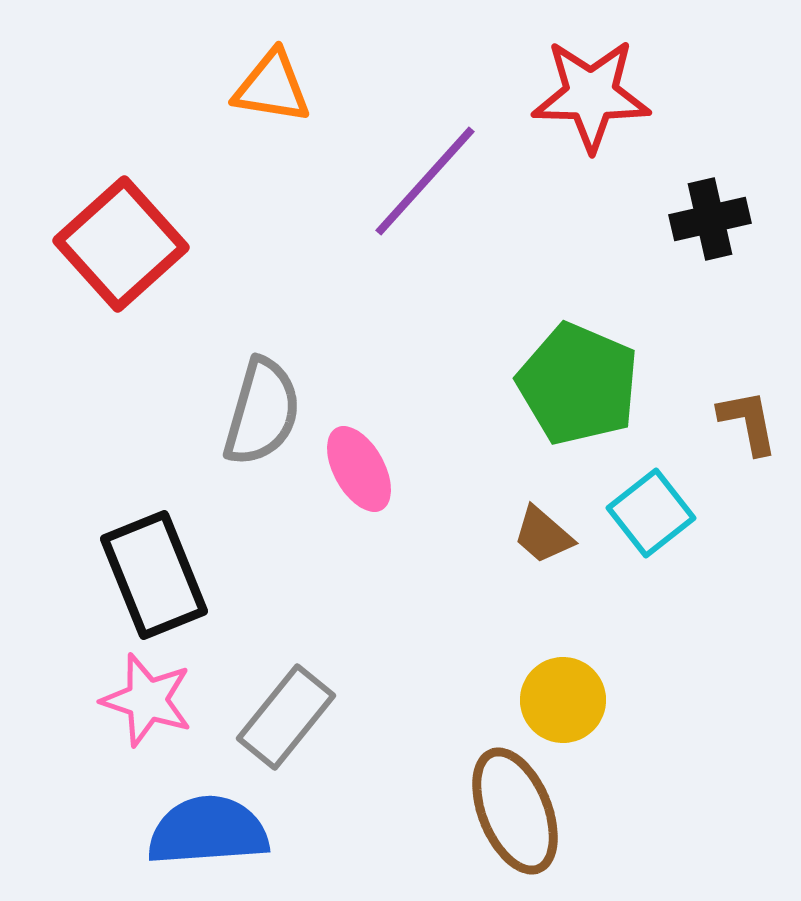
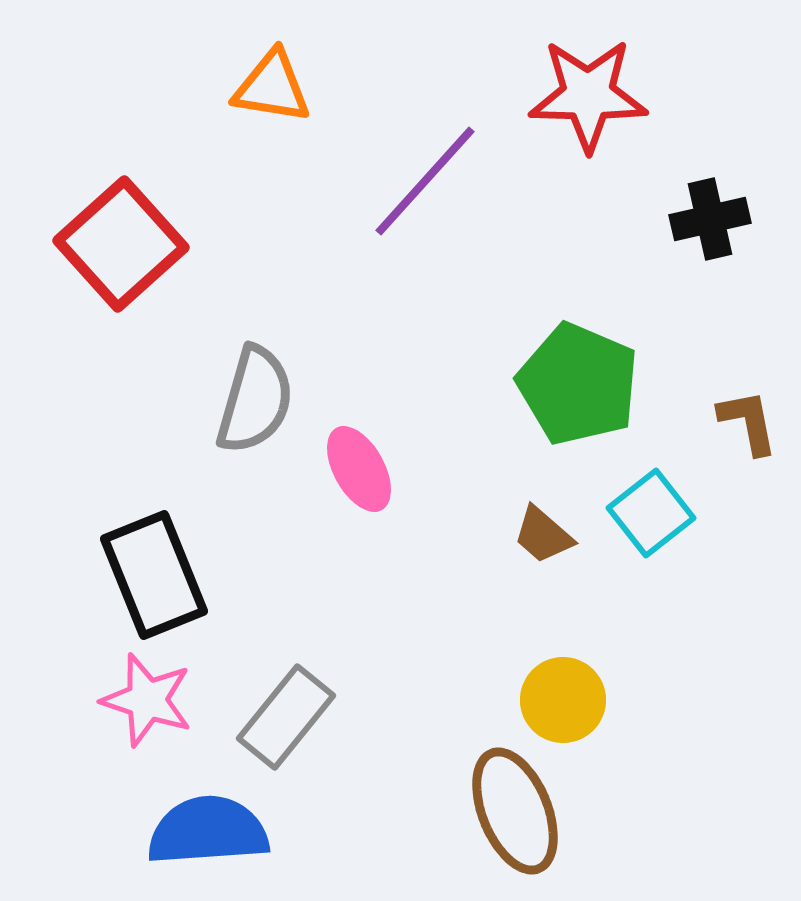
red star: moved 3 px left
gray semicircle: moved 7 px left, 12 px up
